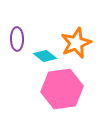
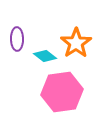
orange star: rotated 12 degrees counterclockwise
pink hexagon: moved 3 px down
